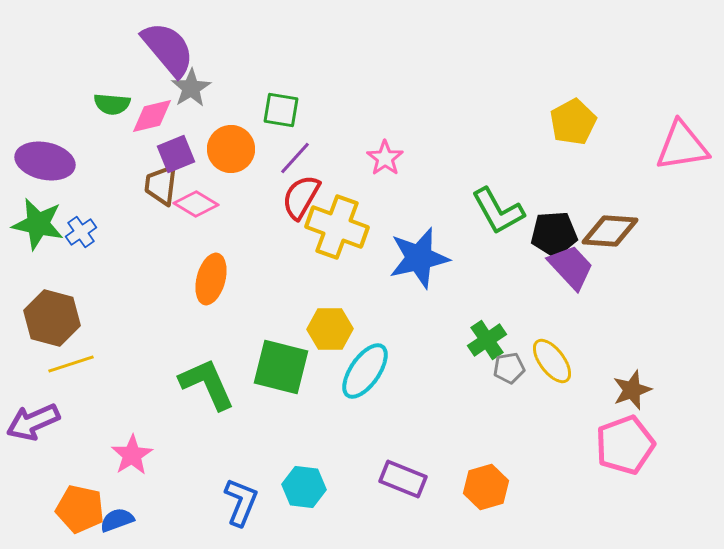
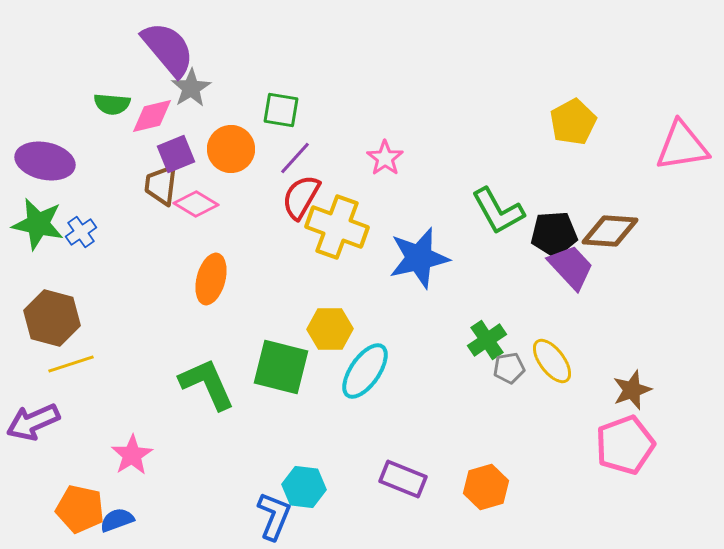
blue L-shape at (241, 502): moved 33 px right, 14 px down
